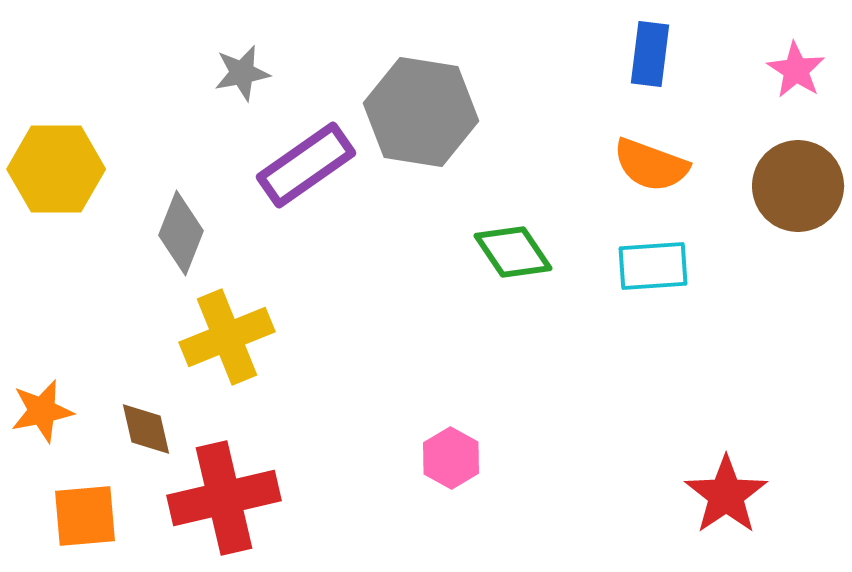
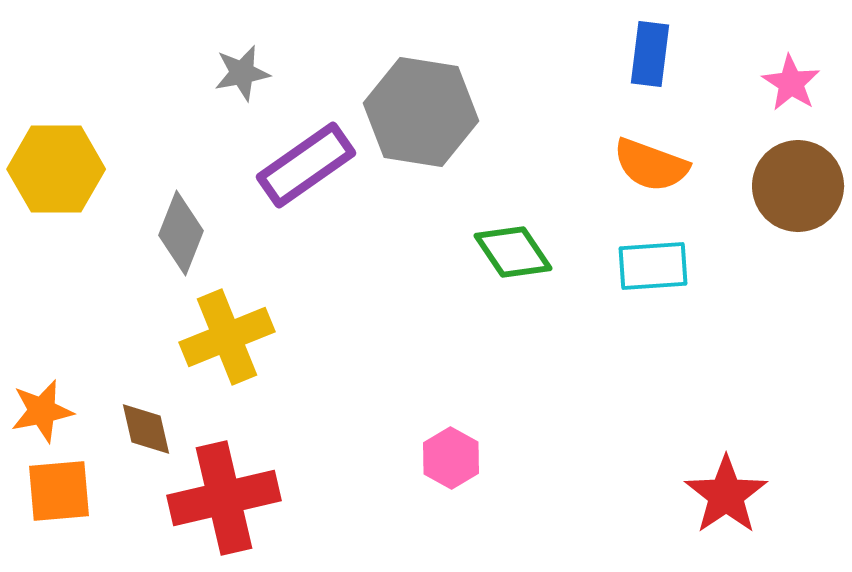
pink star: moved 5 px left, 13 px down
orange square: moved 26 px left, 25 px up
